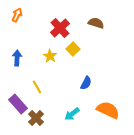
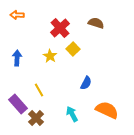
orange arrow: rotated 112 degrees counterclockwise
yellow line: moved 2 px right, 3 px down
orange semicircle: moved 1 px left
cyan arrow: rotated 98 degrees clockwise
